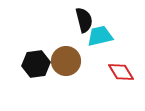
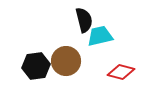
black hexagon: moved 2 px down
red diamond: rotated 44 degrees counterclockwise
